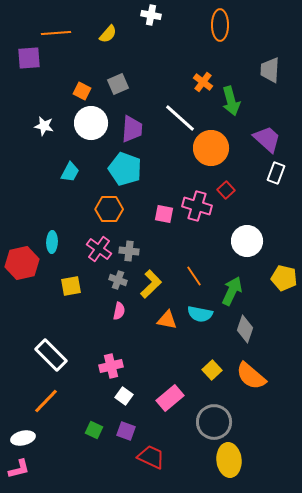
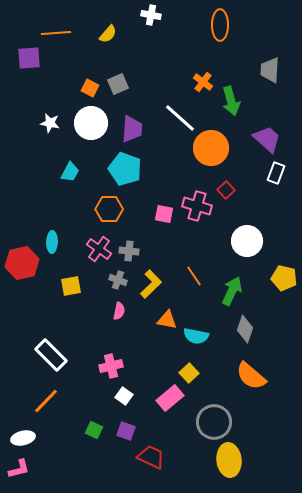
orange square at (82, 91): moved 8 px right, 3 px up
white star at (44, 126): moved 6 px right, 3 px up
cyan semicircle at (200, 314): moved 4 px left, 22 px down
yellow square at (212, 370): moved 23 px left, 3 px down
